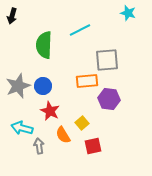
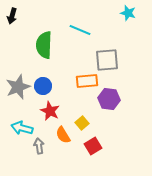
cyan line: rotated 50 degrees clockwise
gray star: moved 1 px down
red square: rotated 18 degrees counterclockwise
